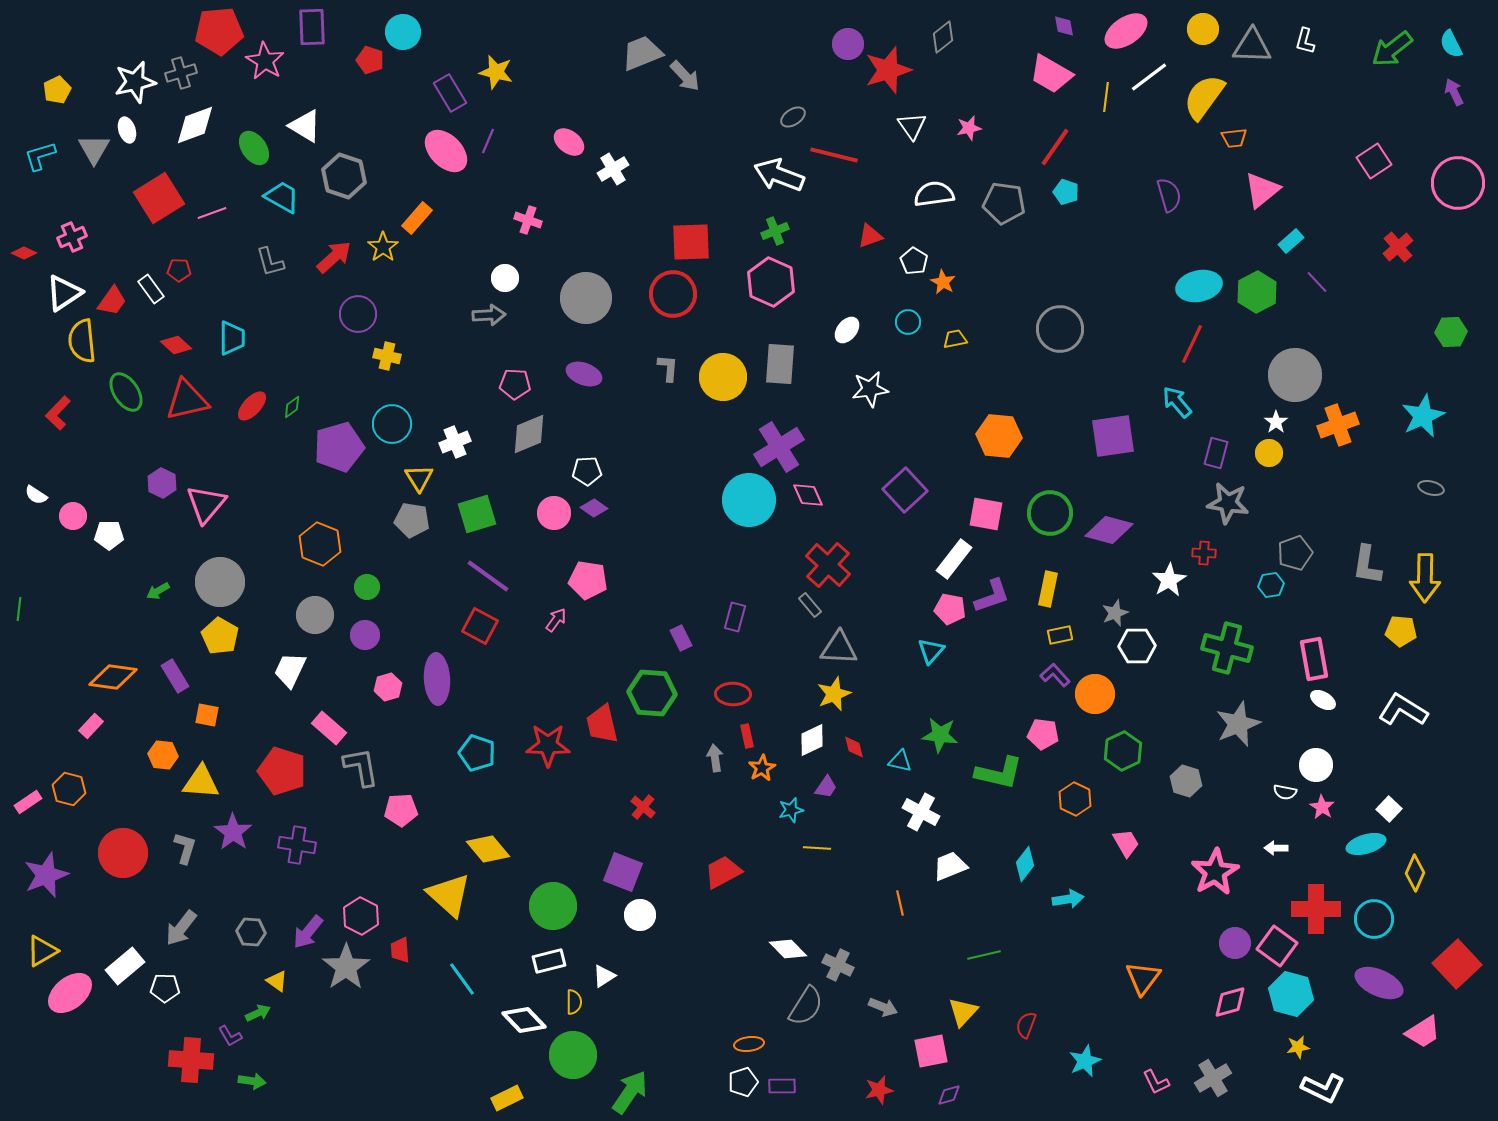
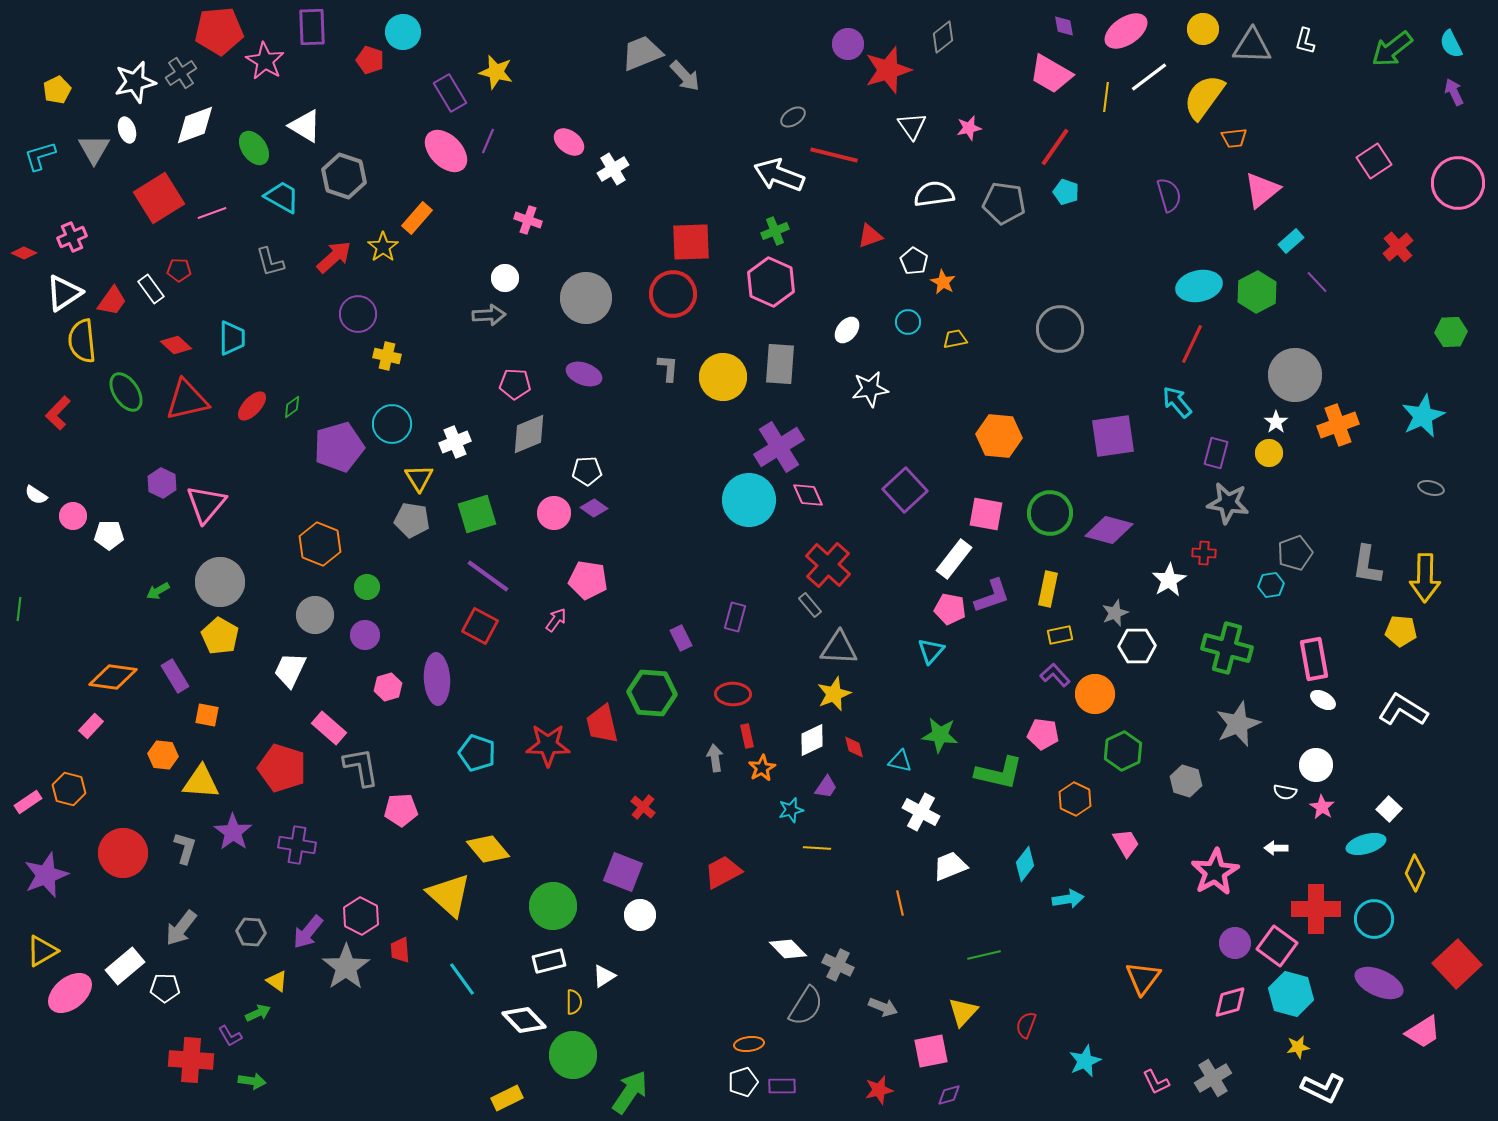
gray cross at (181, 73): rotated 16 degrees counterclockwise
red pentagon at (282, 771): moved 3 px up
